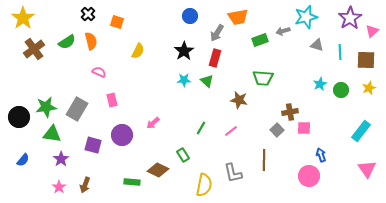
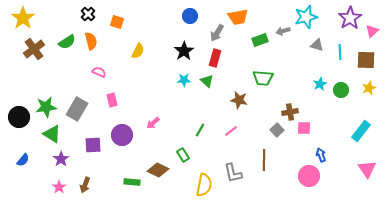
green line at (201, 128): moved 1 px left, 2 px down
green triangle at (52, 134): rotated 24 degrees clockwise
purple square at (93, 145): rotated 18 degrees counterclockwise
